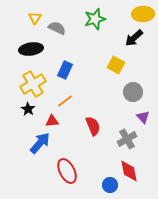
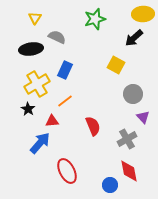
gray semicircle: moved 9 px down
yellow cross: moved 4 px right
gray circle: moved 2 px down
